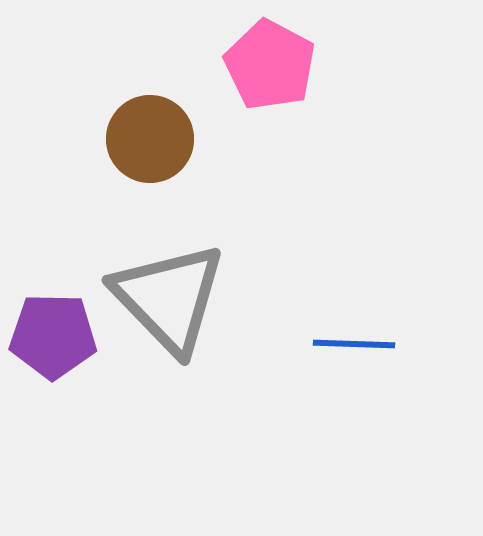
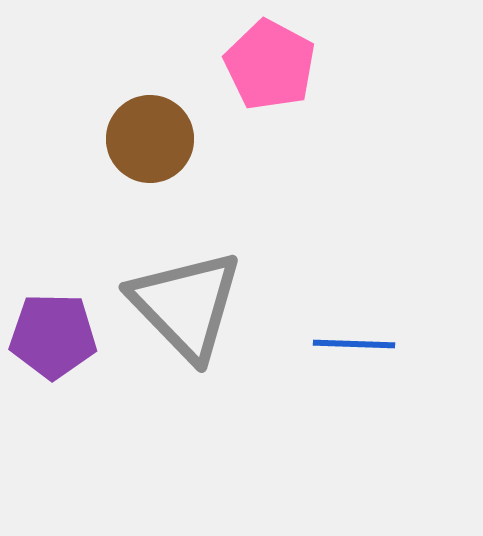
gray triangle: moved 17 px right, 7 px down
